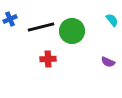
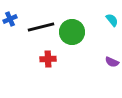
green circle: moved 1 px down
purple semicircle: moved 4 px right
